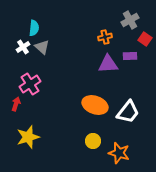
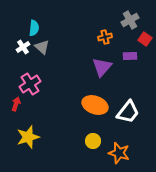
purple triangle: moved 6 px left, 3 px down; rotated 45 degrees counterclockwise
